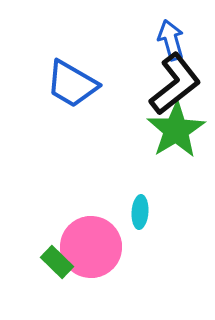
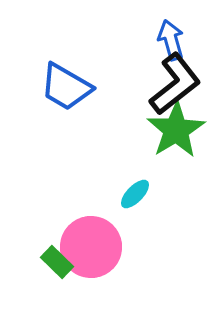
blue trapezoid: moved 6 px left, 3 px down
cyan ellipse: moved 5 px left, 18 px up; rotated 40 degrees clockwise
